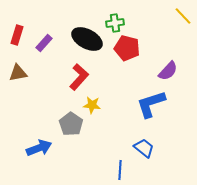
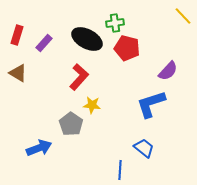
brown triangle: rotated 42 degrees clockwise
